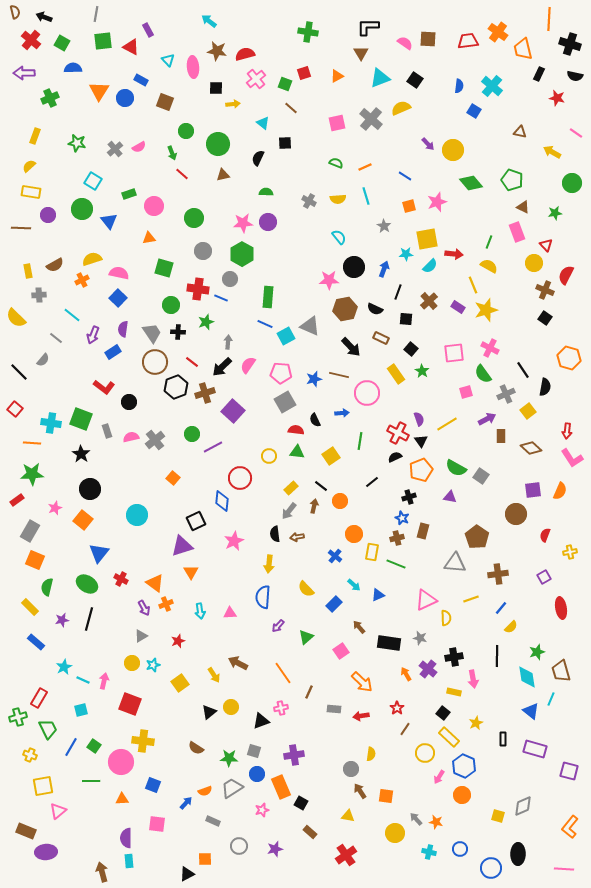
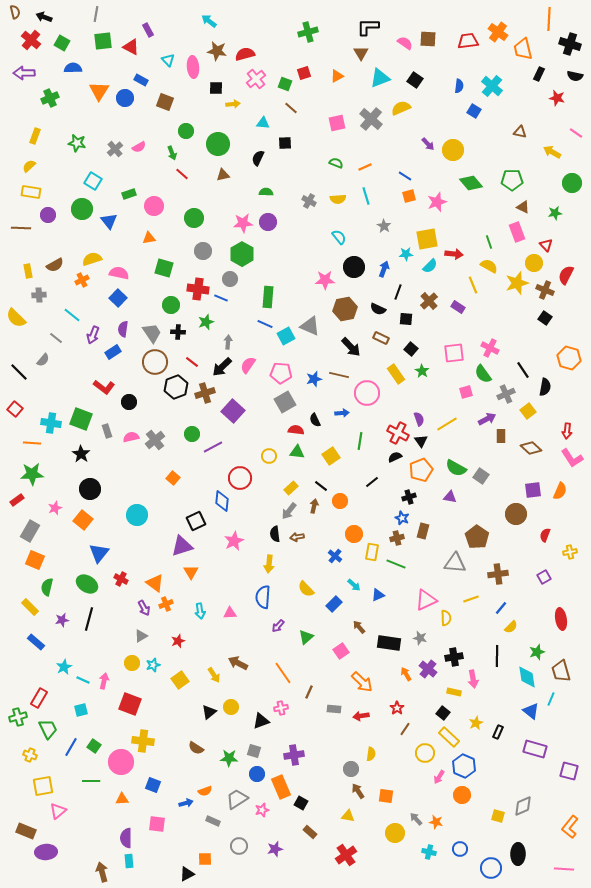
green cross at (308, 32): rotated 24 degrees counterclockwise
cyan triangle at (263, 123): rotated 32 degrees counterclockwise
green pentagon at (512, 180): rotated 20 degrees counterclockwise
orange square at (409, 206): moved 10 px up
green line at (489, 242): rotated 40 degrees counterclockwise
pink star at (329, 280): moved 4 px left
black semicircle at (375, 309): moved 3 px right
yellow star at (486, 310): moved 31 px right, 27 px up
red ellipse at (561, 608): moved 11 px down
yellow square at (180, 683): moved 3 px up
black rectangle at (503, 739): moved 5 px left, 7 px up; rotated 24 degrees clockwise
gray trapezoid at (232, 788): moved 5 px right, 11 px down
brown arrow at (360, 791): moved 2 px left
blue arrow at (186, 803): rotated 32 degrees clockwise
